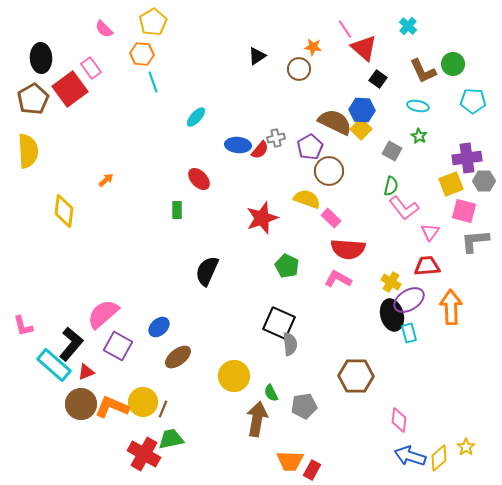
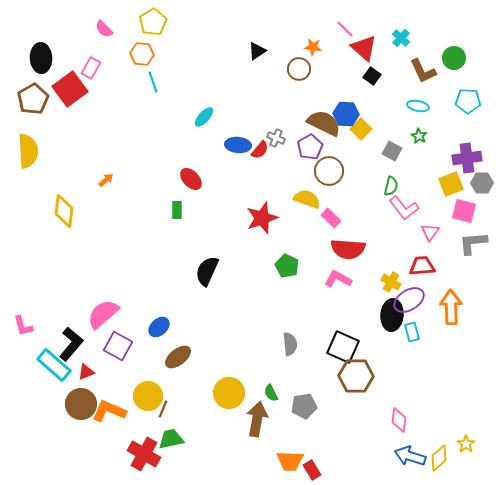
cyan cross at (408, 26): moved 7 px left, 12 px down
pink line at (345, 29): rotated 12 degrees counterclockwise
black triangle at (257, 56): moved 5 px up
green circle at (453, 64): moved 1 px right, 6 px up
pink rectangle at (91, 68): rotated 65 degrees clockwise
black square at (378, 79): moved 6 px left, 3 px up
cyan pentagon at (473, 101): moved 5 px left
blue hexagon at (362, 110): moved 16 px left, 4 px down
cyan ellipse at (196, 117): moved 8 px right
brown semicircle at (335, 122): moved 11 px left, 1 px down
gray cross at (276, 138): rotated 36 degrees clockwise
red ellipse at (199, 179): moved 8 px left
gray hexagon at (484, 181): moved 2 px left, 2 px down
gray L-shape at (475, 241): moved 2 px left, 2 px down
red trapezoid at (427, 266): moved 5 px left
black ellipse at (392, 315): rotated 20 degrees clockwise
black square at (279, 323): moved 64 px right, 24 px down
cyan rectangle at (409, 333): moved 3 px right, 1 px up
yellow circle at (234, 376): moved 5 px left, 17 px down
yellow circle at (143, 402): moved 5 px right, 6 px up
orange L-shape at (112, 407): moved 3 px left, 4 px down
yellow star at (466, 447): moved 3 px up
red rectangle at (312, 470): rotated 60 degrees counterclockwise
